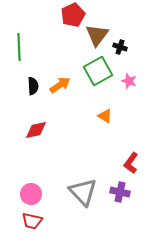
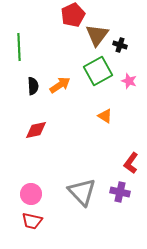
black cross: moved 2 px up
gray triangle: moved 1 px left
